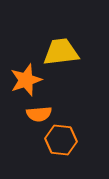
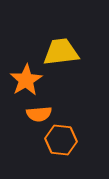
orange star: rotated 12 degrees counterclockwise
